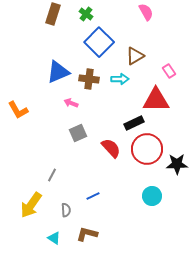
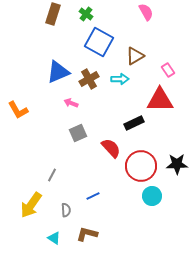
blue square: rotated 16 degrees counterclockwise
pink rectangle: moved 1 px left, 1 px up
brown cross: rotated 36 degrees counterclockwise
red triangle: moved 4 px right
red circle: moved 6 px left, 17 px down
